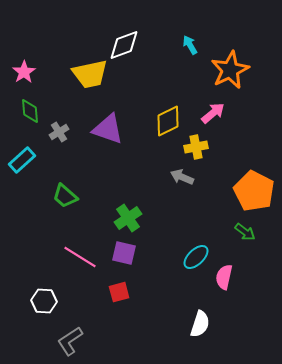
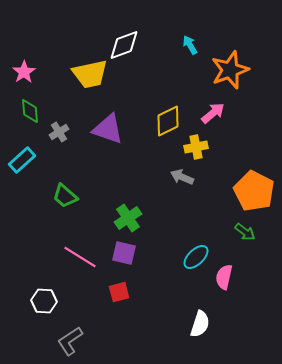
orange star: rotated 6 degrees clockwise
